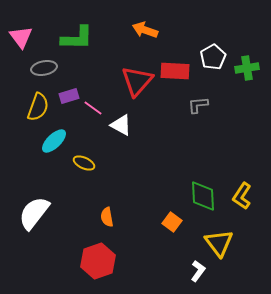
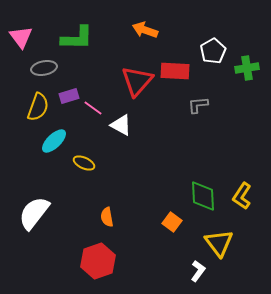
white pentagon: moved 6 px up
